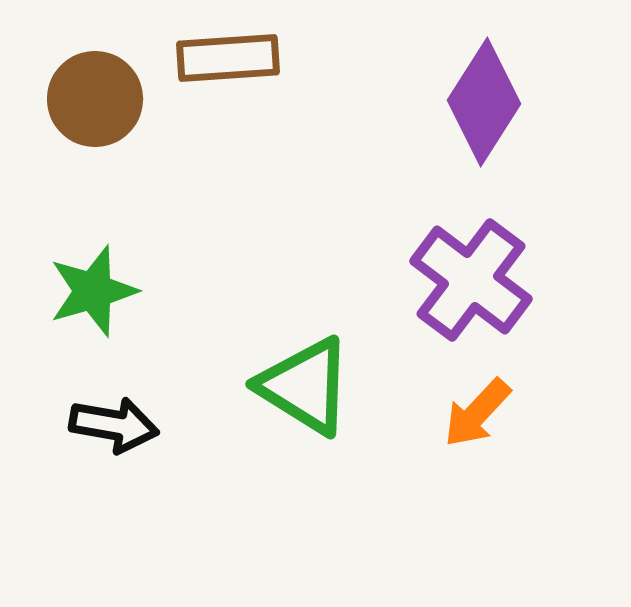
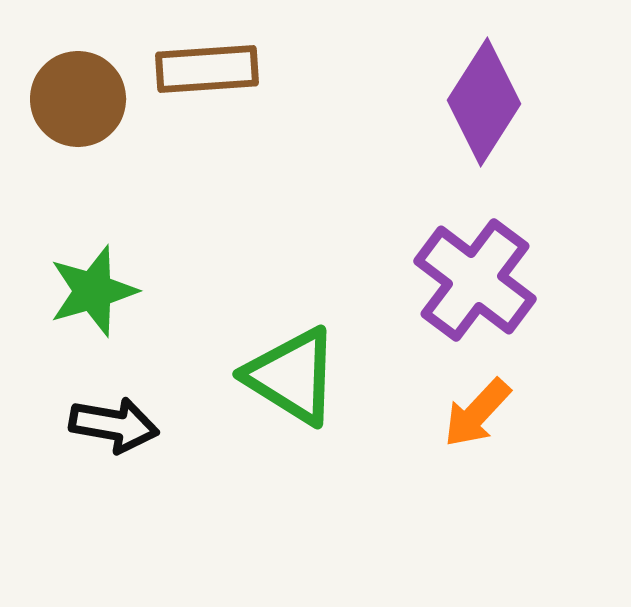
brown rectangle: moved 21 px left, 11 px down
brown circle: moved 17 px left
purple cross: moved 4 px right
green triangle: moved 13 px left, 10 px up
